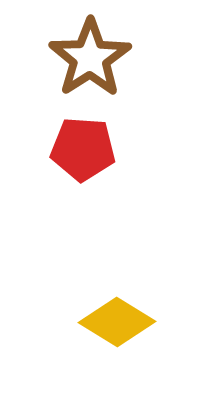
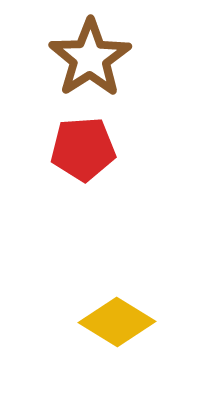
red pentagon: rotated 8 degrees counterclockwise
